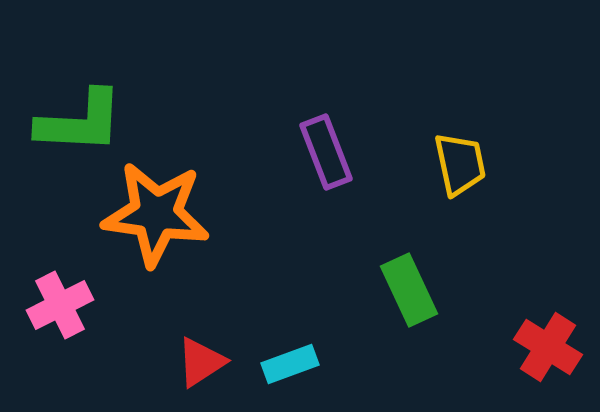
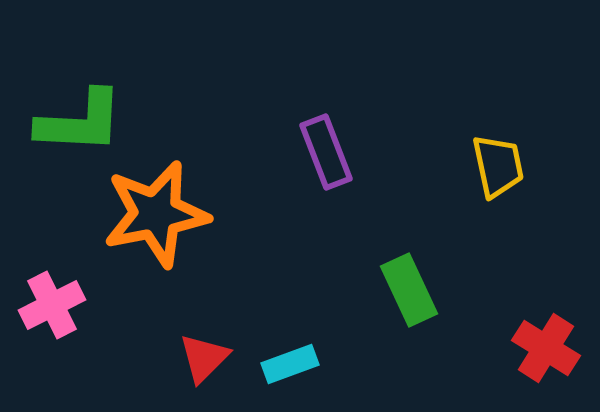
yellow trapezoid: moved 38 px right, 2 px down
orange star: rotated 19 degrees counterclockwise
pink cross: moved 8 px left
red cross: moved 2 px left, 1 px down
red triangle: moved 3 px right, 4 px up; rotated 12 degrees counterclockwise
